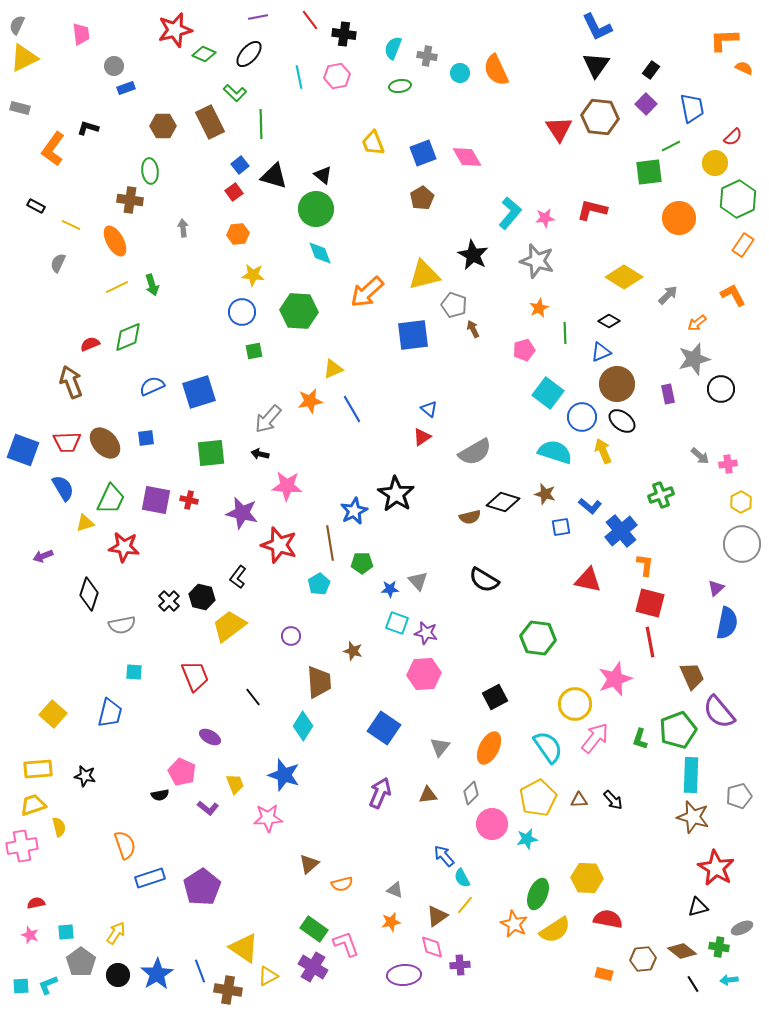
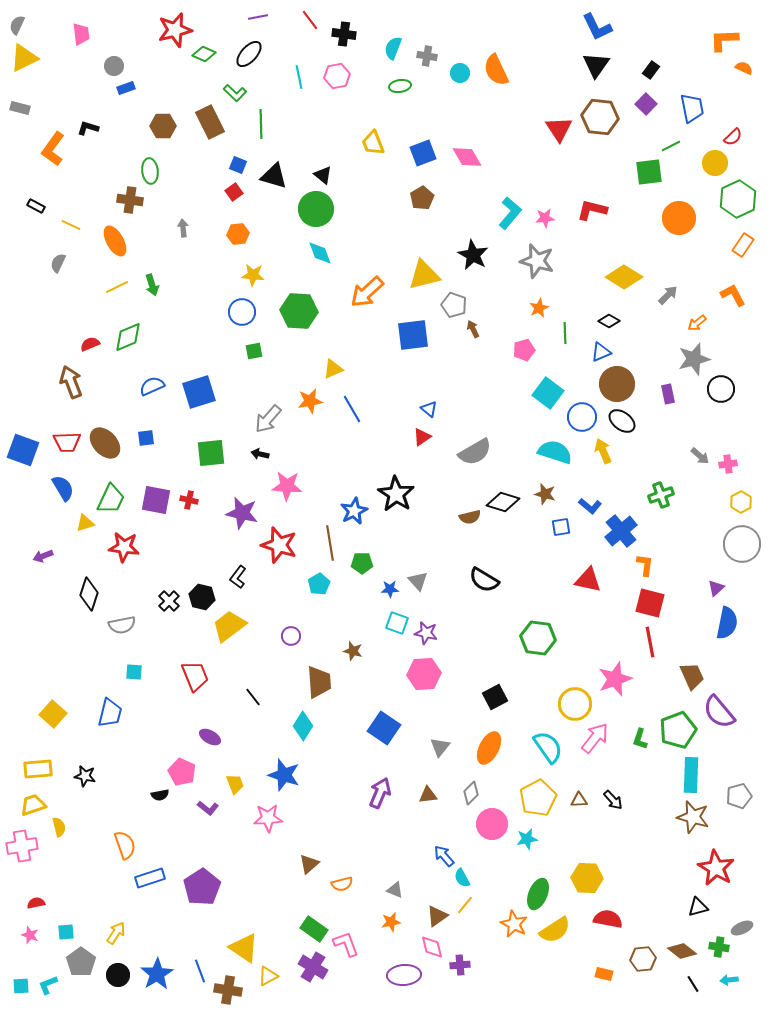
blue square at (240, 165): moved 2 px left; rotated 30 degrees counterclockwise
